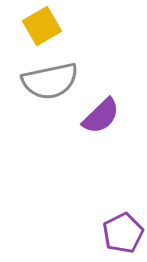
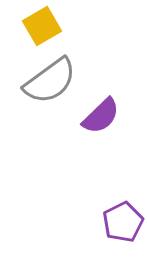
gray semicircle: rotated 24 degrees counterclockwise
purple pentagon: moved 11 px up
